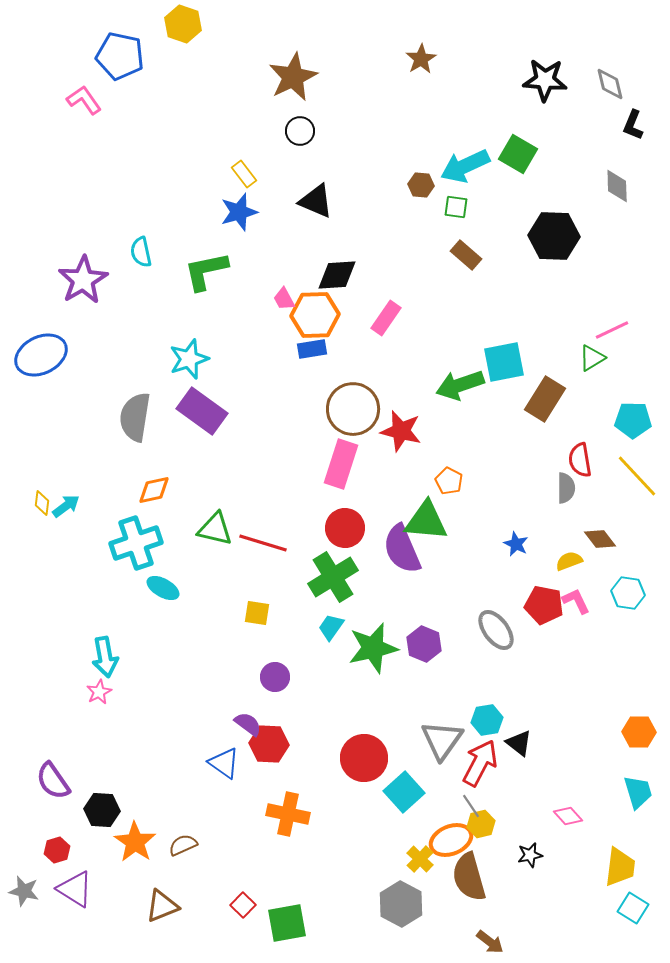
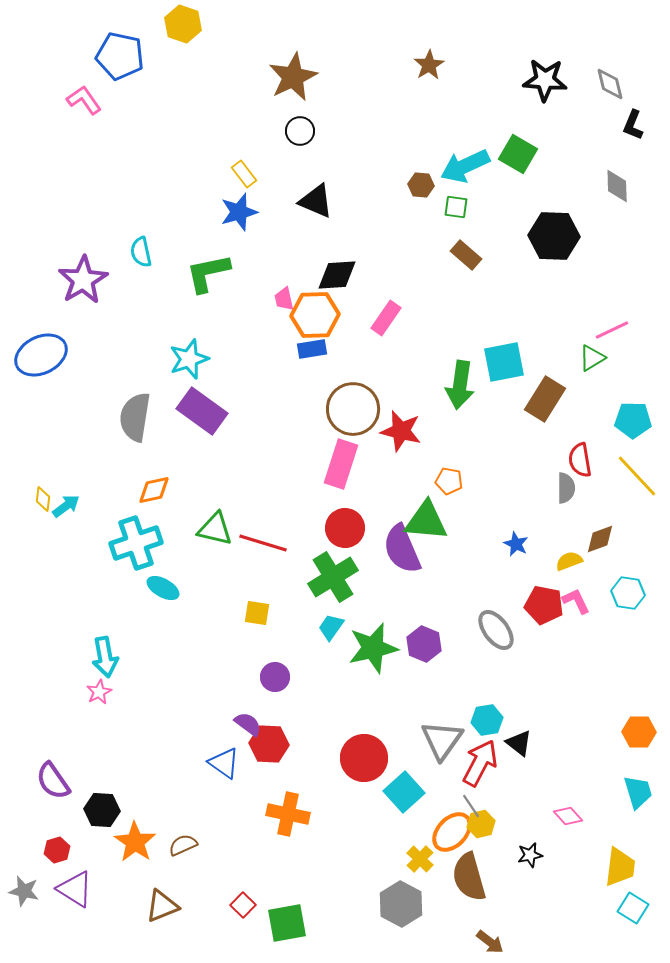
brown star at (421, 59): moved 8 px right, 6 px down
green L-shape at (206, 271): moved 2 px right, 2 px down
pink trapezoid at (284, 299): rotated 15 degrees clockwise
green arrow at (460, 385): rotated 63 degrees counterclockwise
orange pentagon at (449, 481): rotated 16 degrees counterclockwise
yellow diamond at (42, 503): moved 1 px right, 4 px up
brown diamond at (600, 539): rotated 72 degrees counterclockwise
orange ellipse at (451, 840): moved 1 px right, 8 px up; rotated 24 degrees counterclockwise
